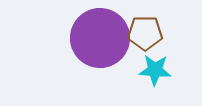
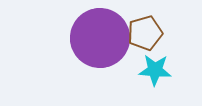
brown pentagon: rotated 16 degrees counterclockwise
